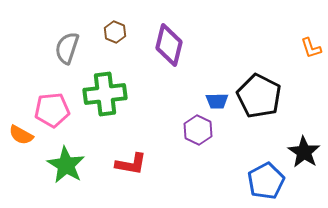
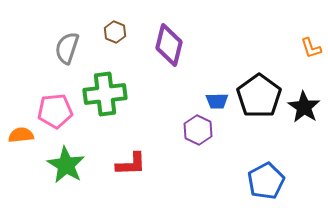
black pentagon: rotated 9 degrees clockwise
pink pentagon: moved 3 px right, 1 px down
orange semicircle: rotated 145 degrees clockwise
black star: moved 45 px up
red L-shape: rotated 12 degrees counterclockwise
